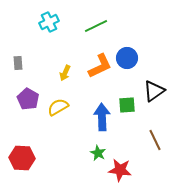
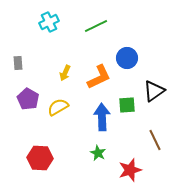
orange L-shape: moved 1 px left, 11 px down
red hexagon: moved 18 px right
red star: moved 10 px right; rotated 25 degrees counterclockwise
